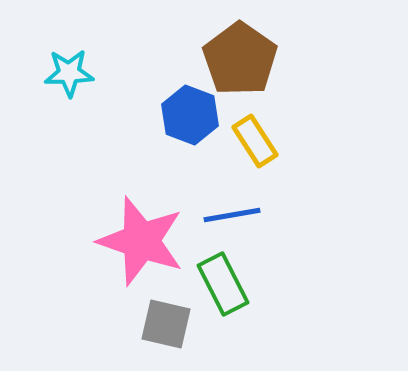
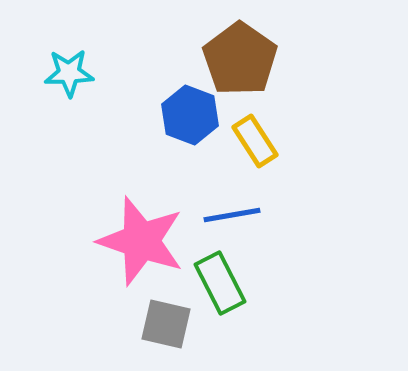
green rectangle: moved 3 px left, 1 px up
